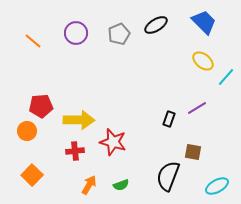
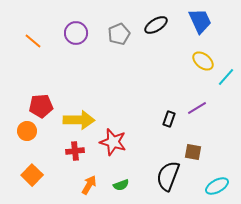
blue trapezoid: moved 4 px left, 1 px up; rotated 20 degrees clockwise
